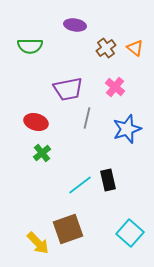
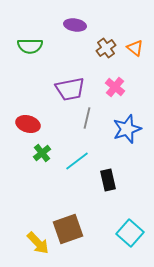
purple trapezoid: moved 2 px right
red ellipse: moved 8 px left, 2 px down
cyan line: moved 3 px left, 24 px up
